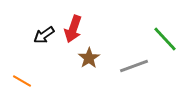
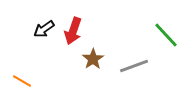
red arrow: moved 2 px down
black arrow: moved 6 px up
green line: moved 1 px right, 4 px up
brown star: moved 4 px right, 1 px down
